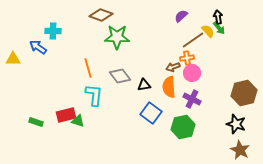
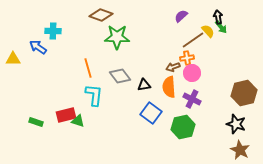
green arrow: moved 2 px right, 1 px up
